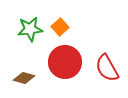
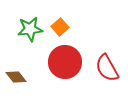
brown diamond: moved 8 px left, 1 px up; rotated 35 degrees clockwise
